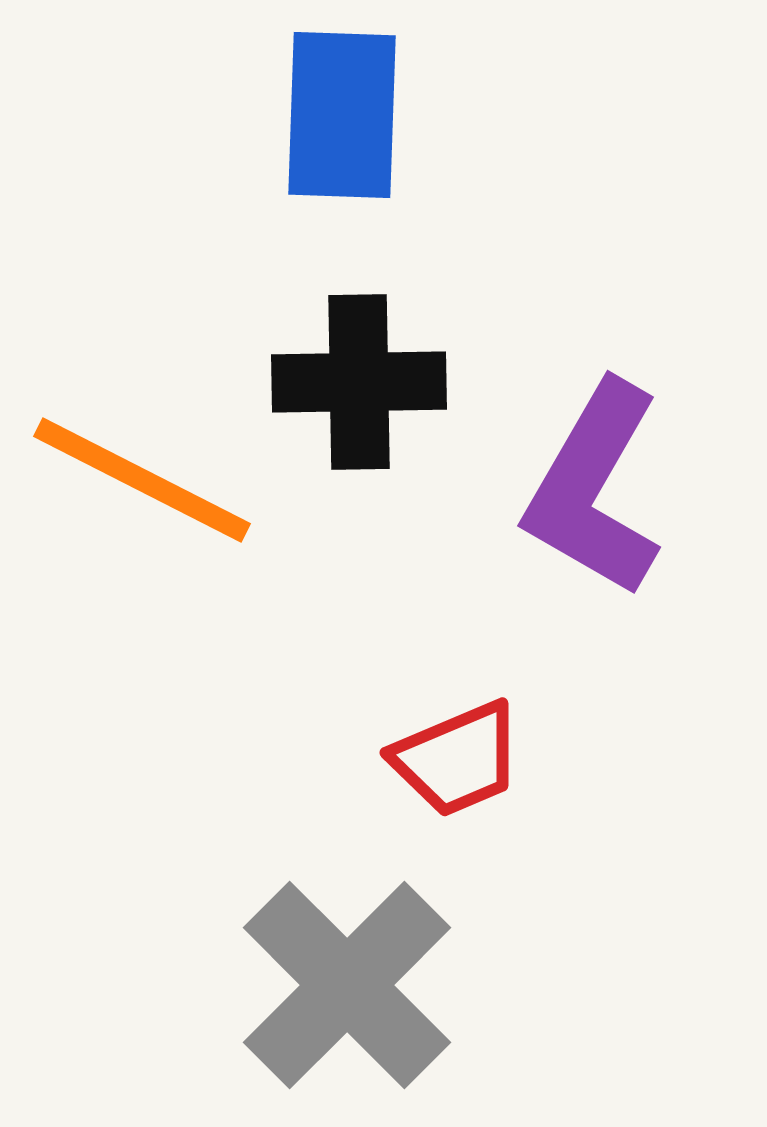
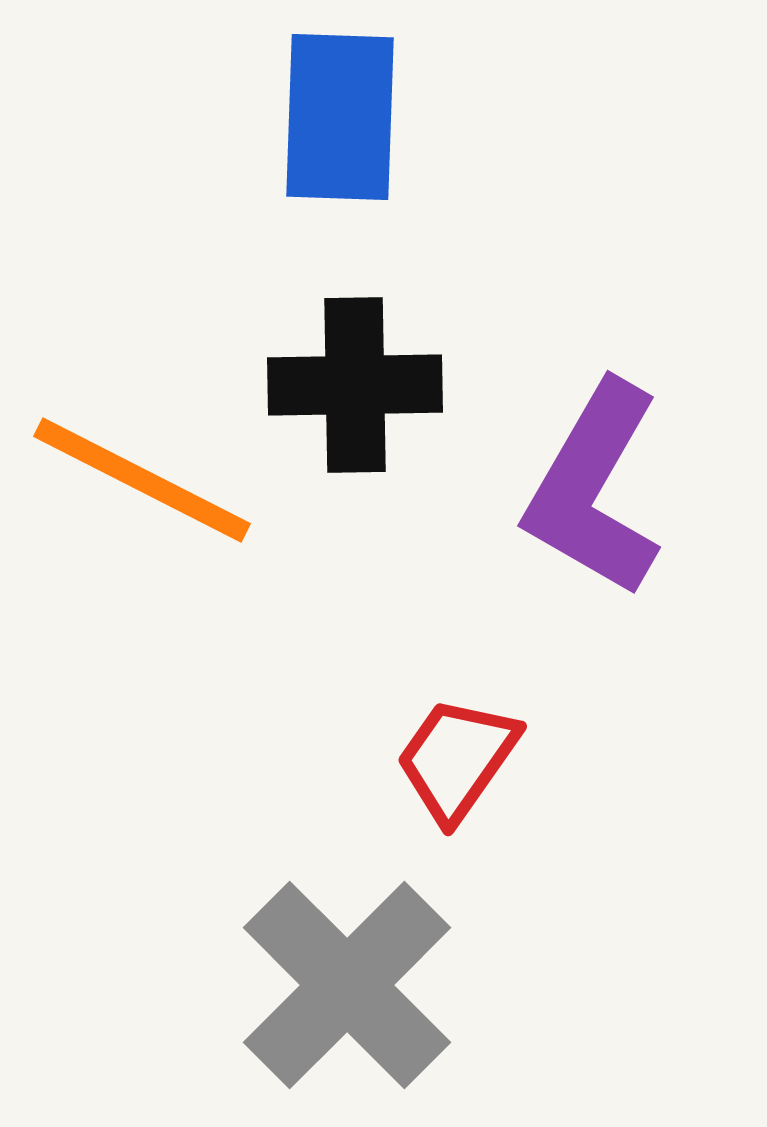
blue rectangle: moved 2 px left, 2 px down
black cross: moved 4 px left, 3 px down
red trapezoid: rotated 148 degrees clockwise
